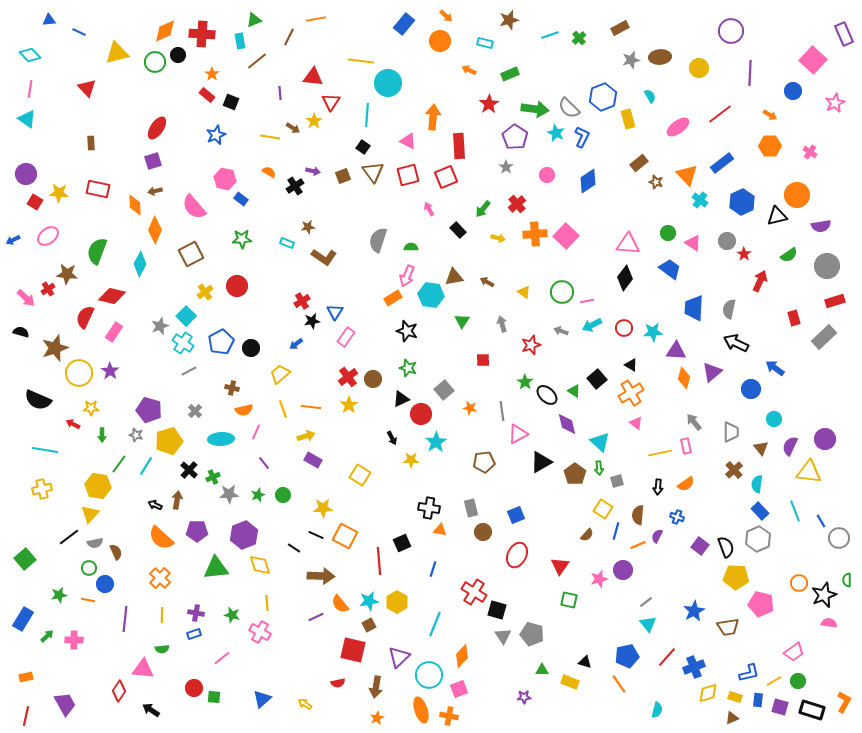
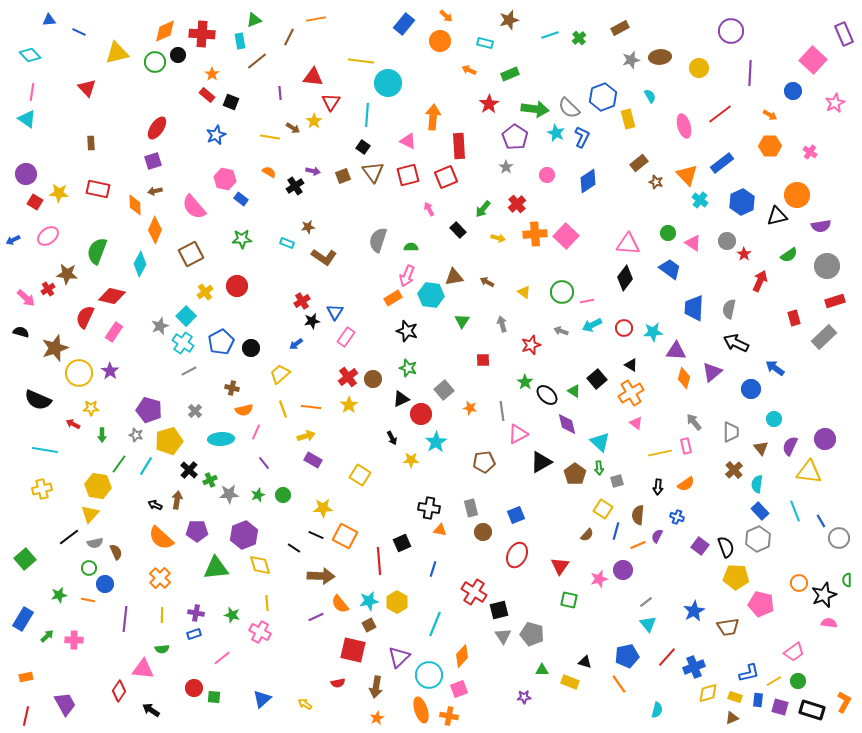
pink line at (30, 89): moved 2 px right, 3 px down
pink ellipse at (678, 127): moved 6 px right, 1 px up; rotated 70 degrees counterclockwise
green cross at (213, 477): moved 3 px left, 3 px down
black square at (497, 610): moved 2 px right; rotated 30 degrees counterclockwise
